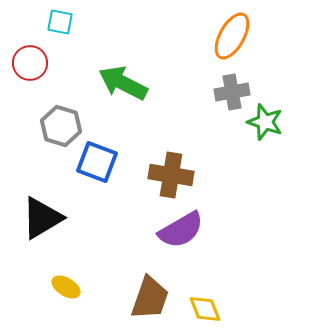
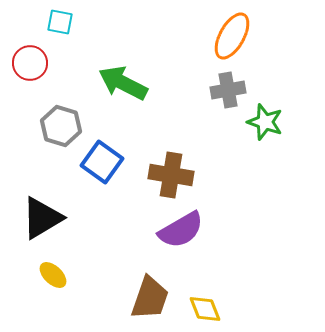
gray cross: moved 4 px left, 2 px up
blue square: moved 5 px right; rotated 15 degrees clockwise
yellow ellipse: moved 13 px left, 12 px up; rotated 12 degrees clockwise
